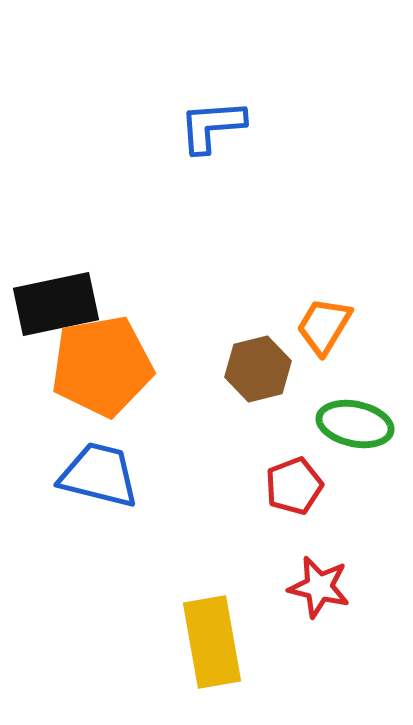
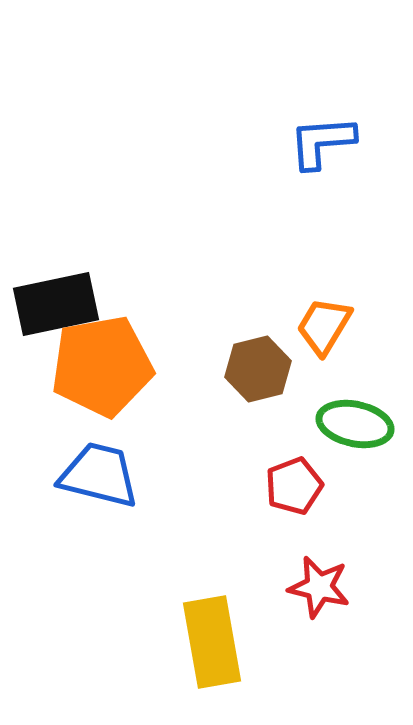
blue L-shape: moved 110 px right, 16 px down
